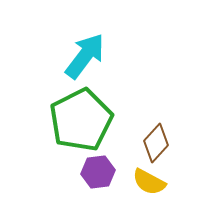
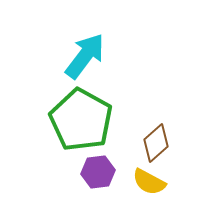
green pentagon: rotated 16 degrees counterclockwise
brown diamond: rotated 6 degrees clockwise
